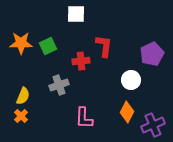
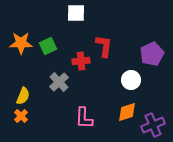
white square: moved 1 px up
gray cross: moved 3 px up; rotated 24 degrees counterclockwise
orange diamond: rotated 45 degrees clockwise
